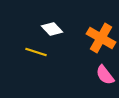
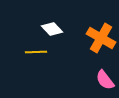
yellow line: rotated 20 degrees counterclockwise
pink semicircle: moved 5 px down
